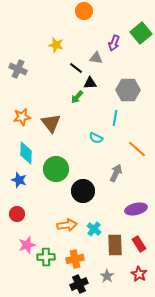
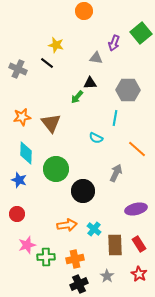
black line: moved 29 px left, 5 px up
